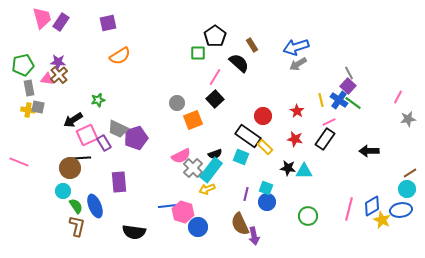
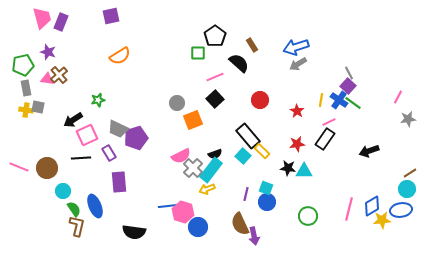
purple rectangle at (61, 22): rotated 12 degrees counterclockwise
purple square at (108, 23): moved 3 px right, 7 px up
purple star at (58, 62): moved 10 px left, 10 px up; rotated 14 degrees clockwise
pink line at (215, 77): rotated 36 degrees clockwise
gray rectangle at (29, 88): moved 3 px left
yellow line at (321, 100): rotated 24 degrees clockwise
yellow cross at (28, 110): moved 2 px left
red circle at (263, 116): moved 3 px left, 16 px up
black rectangle at (248, 136): rotated 15 degrees clockwise
red star at (295, 139): moved 2 px right, 5 px down; rotated 21 degrees counterclockwise
purple rectangle at (104, 143): moved 5 px right, 10 px down
yellow rectangle at (265, 147): moved 3 px left, 4 px down
black arrow at (369, 151): rotated 18 degrees counterclockwise
cyan square at (241, 157): moved 2 px right, 1 px up; rotated 21 degrees clockwise
pink line at (19, 162): moved 5 px down
brown circle at (70, 168): moved 23 px left
green semicircle at (76, 206): moved 2 px left, 3 px down
yellow star at (382, 220): rotated 30 degrees counterclockwise
